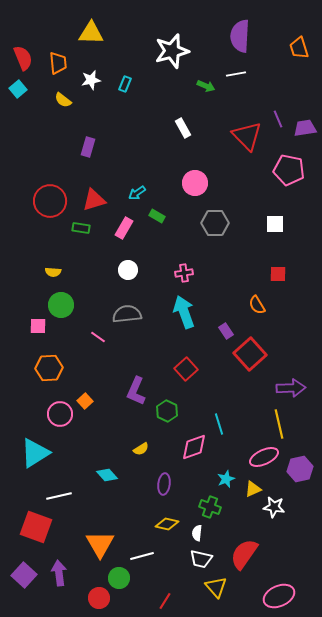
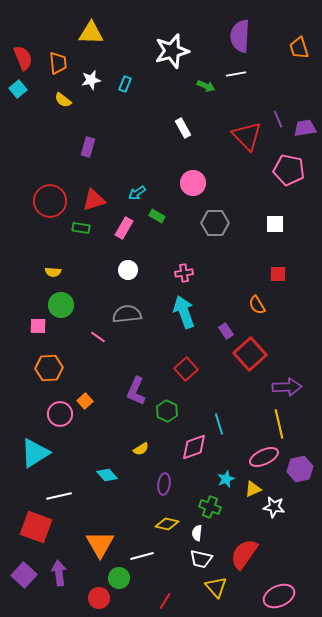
pink circle at (195, 183): moved 2 px left
purple arrow at (291, 388): moved 4 px left, 1 px up
